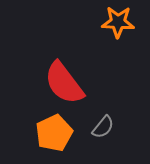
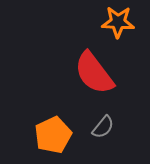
red semicircle: moved 30 px right, 10 px up
orange pentagon: moved 1 px left, 2 px down
